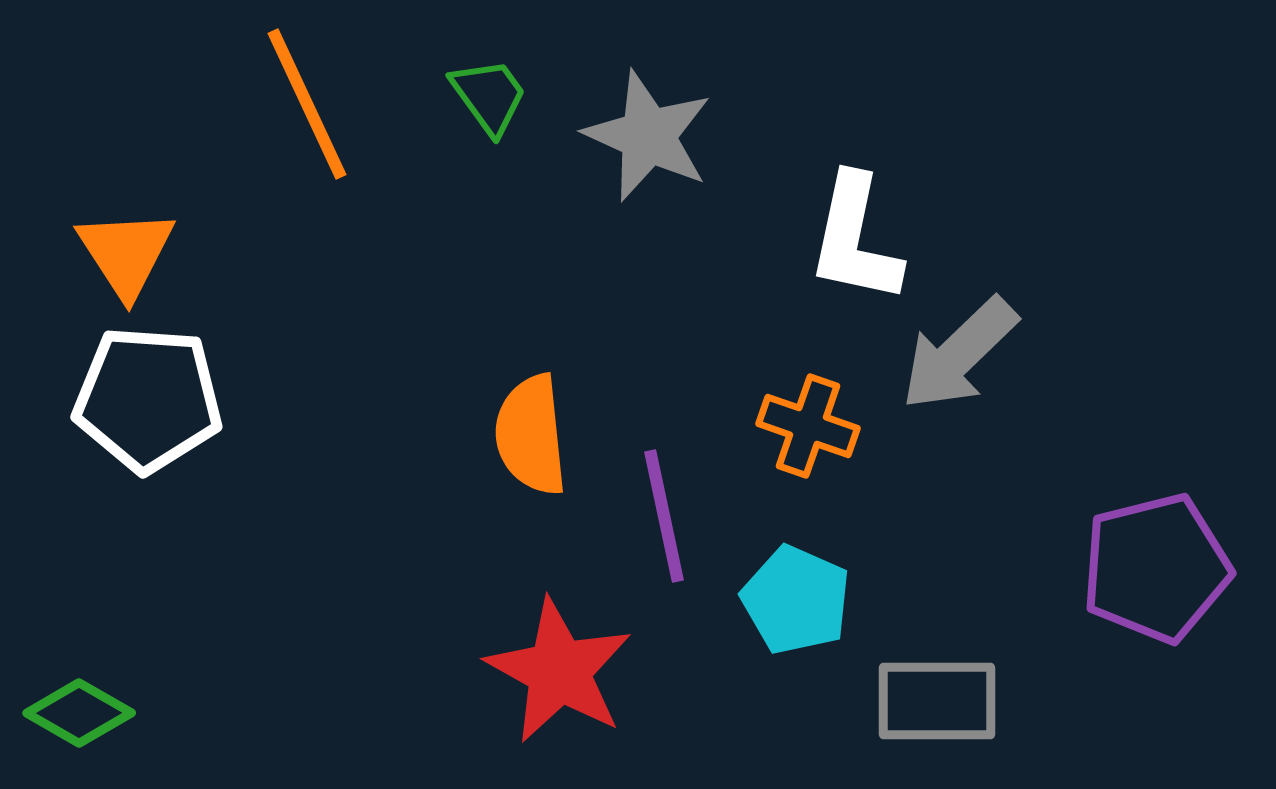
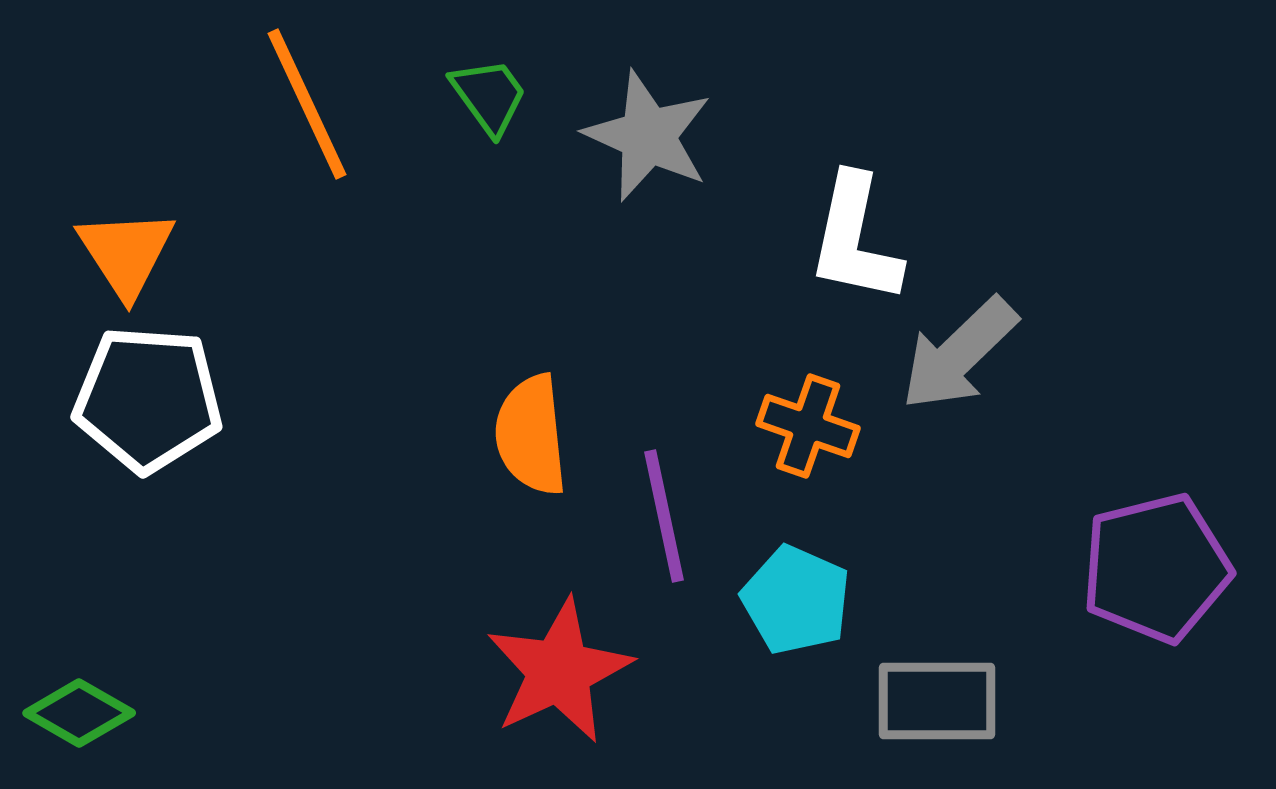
red star: rotated 18 degrees clockwise
